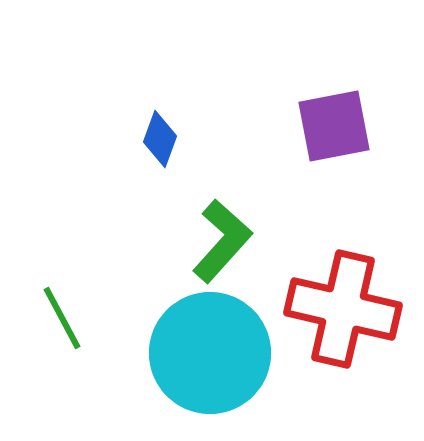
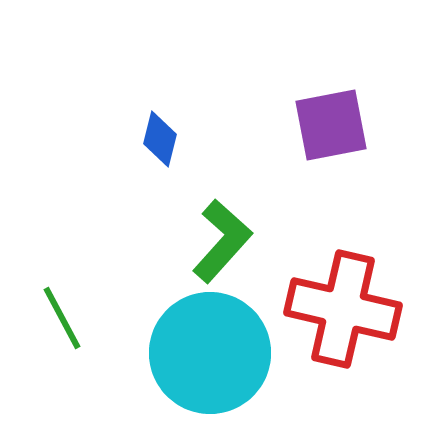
purple square: moved 3 px left, 1 px up
blue diamond: rotated 6 degrees counterclockwise
